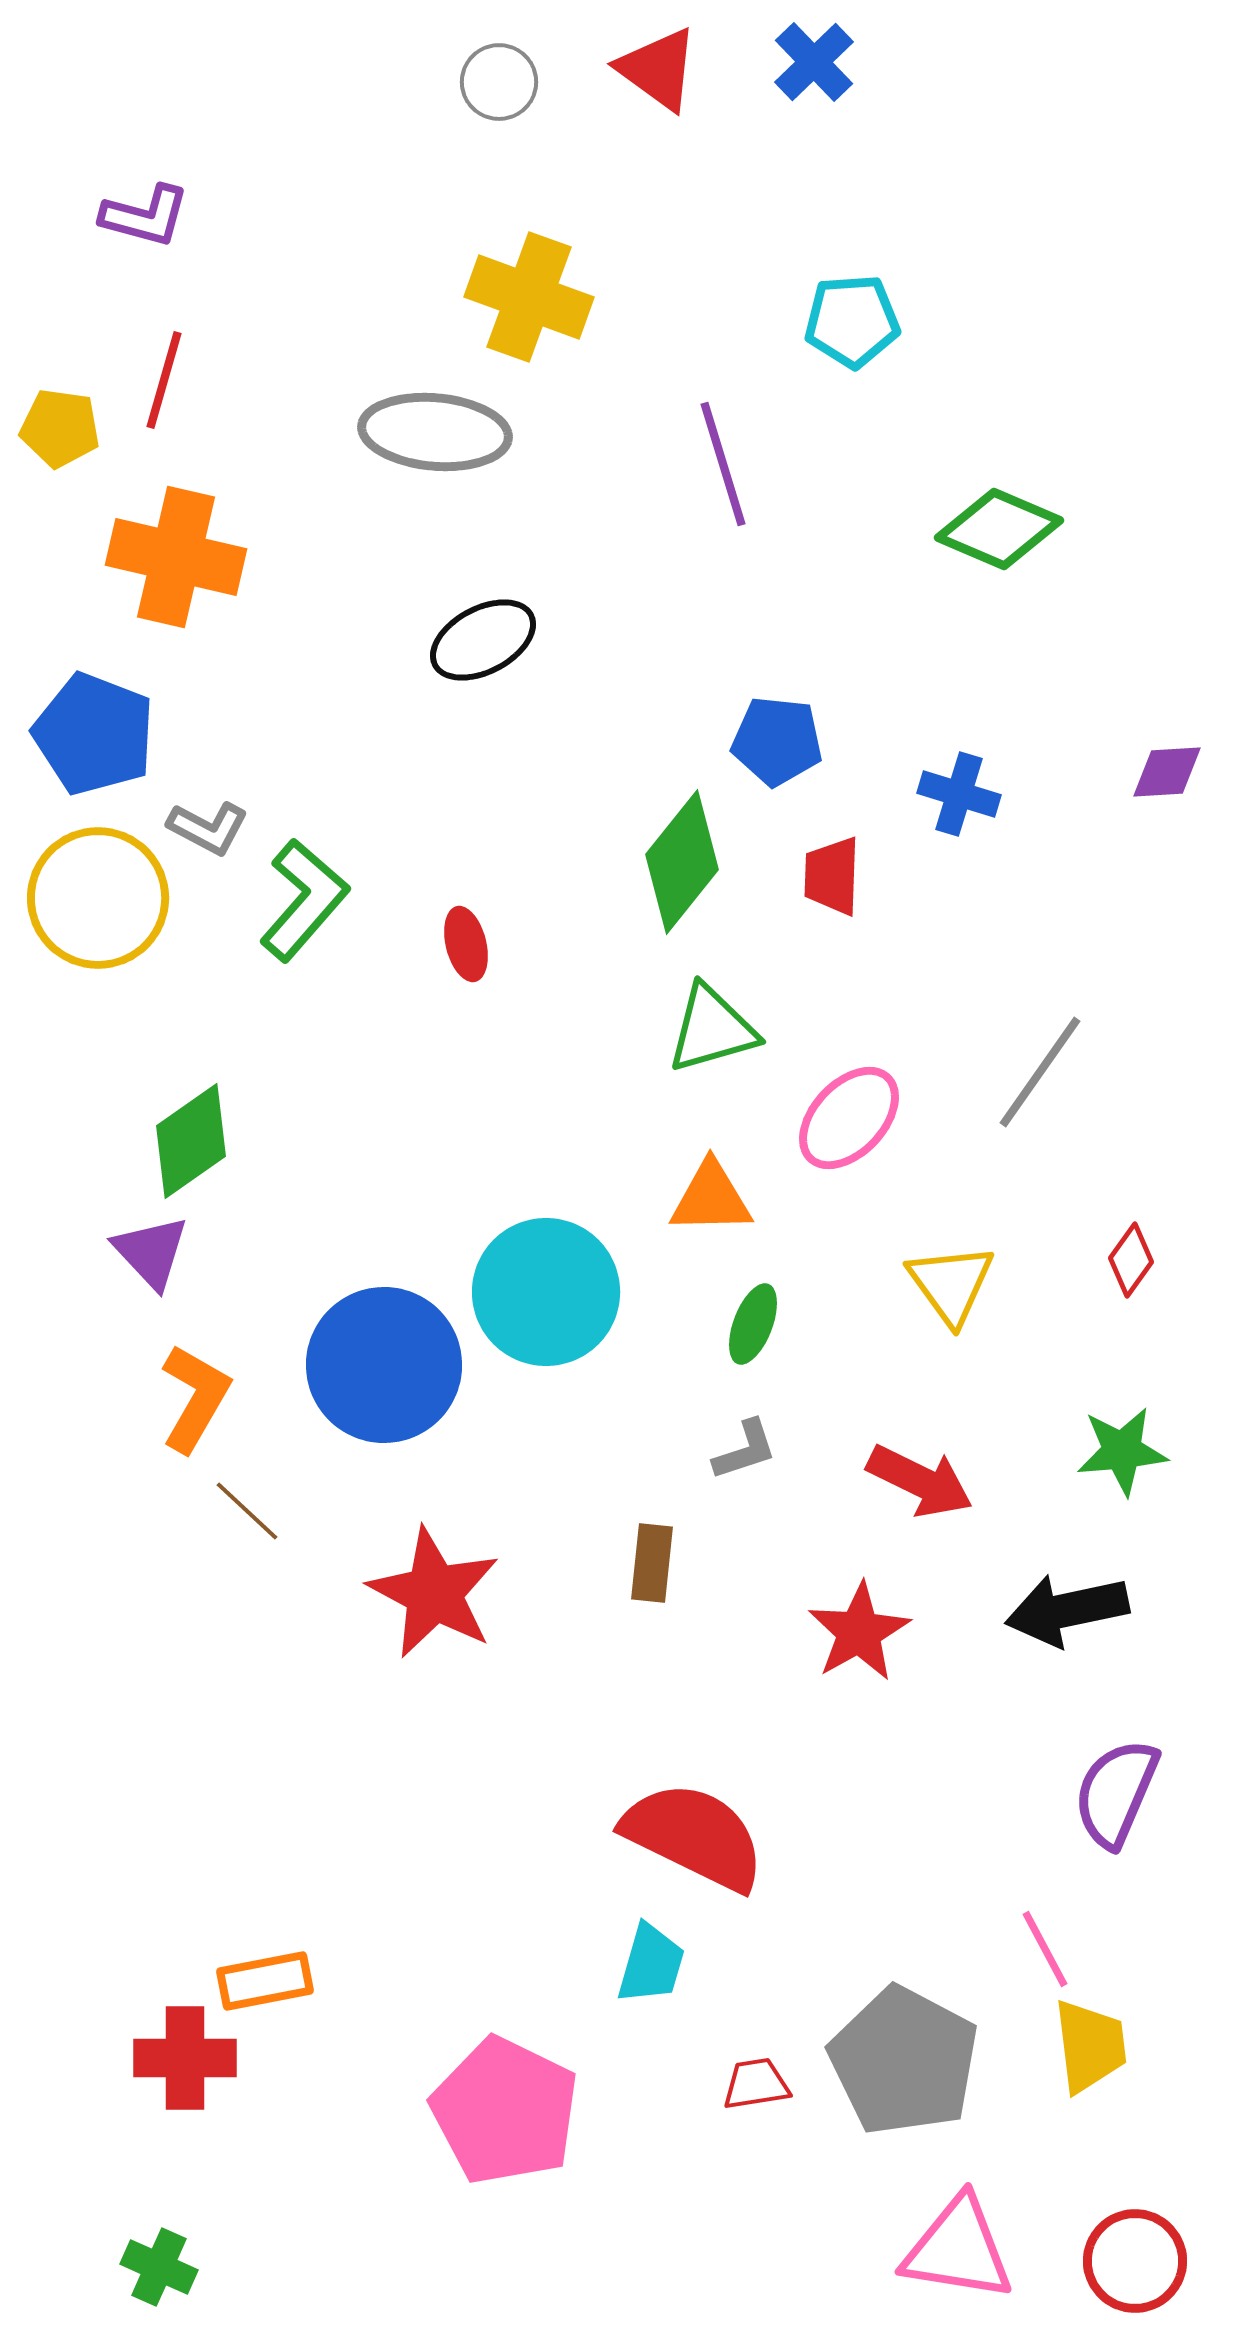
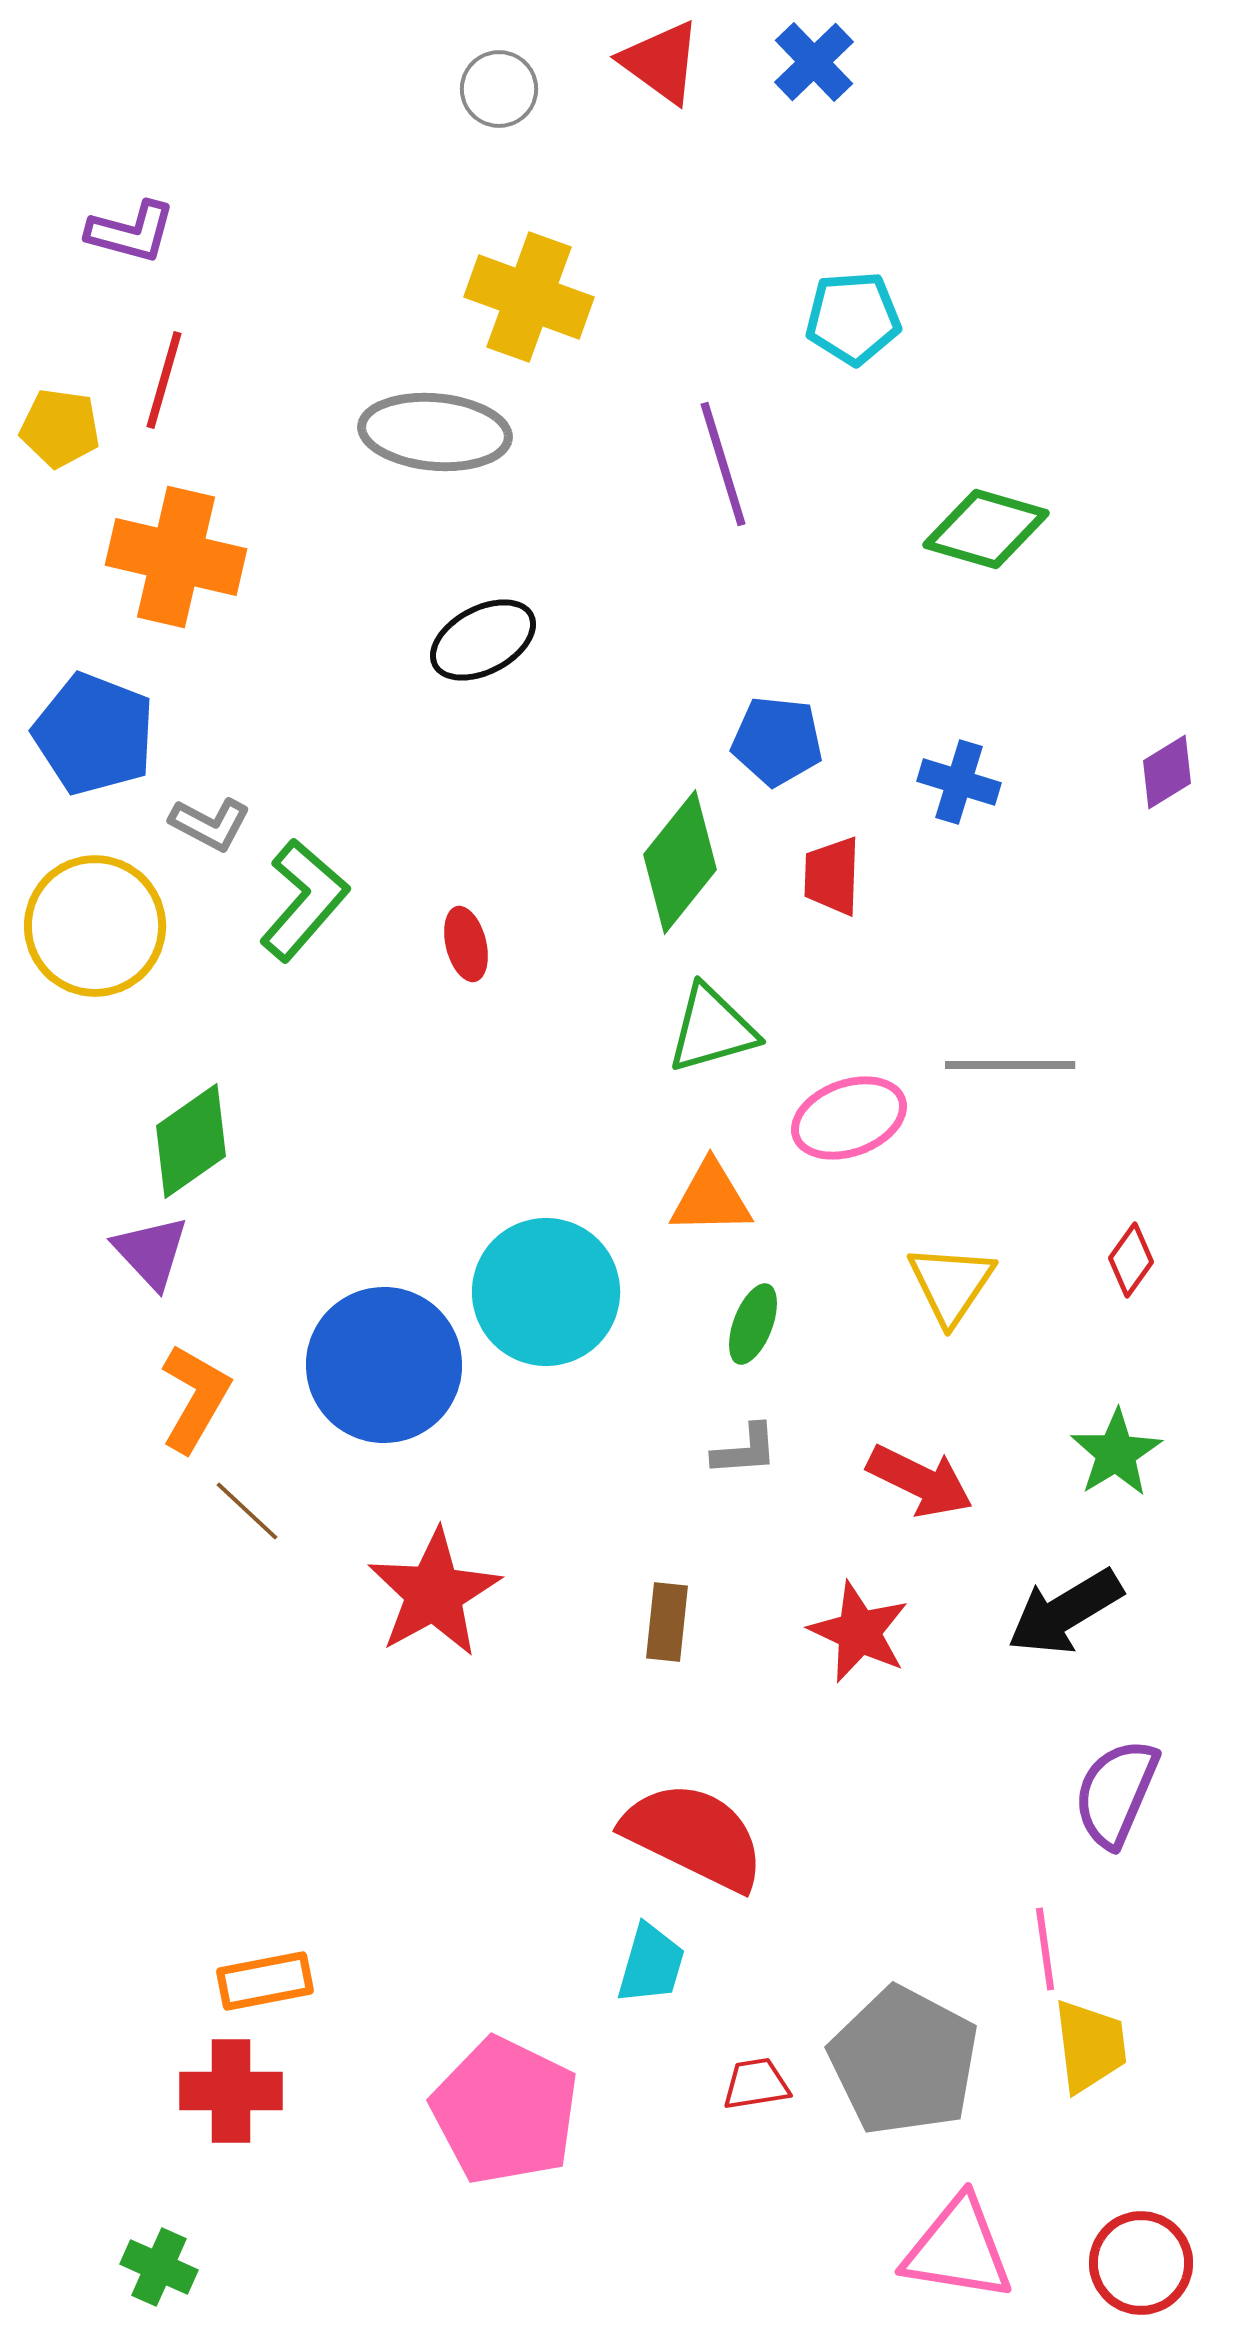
red triangle at (658, 69): moved 3 px right, 7 px up
gray circle at (499, 82): moved 7 px down
purple L-shape at (145, 216): moved 14 px left, 16 px down
cyan pentagon at (852, 321): moved 1 px right, 3 px up
green diamond at (999, 529): moved 13 px left; rotated 7 degrees counterclockwise
purple diamond at (1167, 772): rotated 28 degrees counterclockwise
blue cross at (959, 794): moved 12 px up
gray L-shape at (208, 828): moved 2 px right, 4 px up
green diamond at (682, 862): moved 2 px left
yellow circle at (98, 898): moved 3 px left, 28 px down
gray line at (1040, 1072): moved 30 px left, 7 px up; rotated 55 degrees clockwise
pink ellipse at (849, 1118): rotated 27 degrees clockwise
yellow triangle at (951, 1284): rotated 10 degrees clockwise
gray L-shape at (745, 1450): rotated 14 degrees clockwise
green star at (1122, 1451): moved 6 px left, 2 px down; rotated 26 degrees counterclockwise
brown rectangle at (652, 1563): moved 15 px right, 59 px down
red star at (434, 1593): rotated 15 degrees clockwise
black arrow at (1067, 1610): moved 2 px left, 2 px down; rotated 19 degrees counterclockwise
red star at (859, 1632): rotated 18 degrees counterclockwise
pink line at (1045, 1949): rotated 20 degrees clockwise
red cross at (185, 2058): moved 46 px right, 33 px down
red circle at (1135, 2261): moved 6 px right, 2 px down
